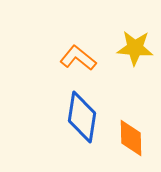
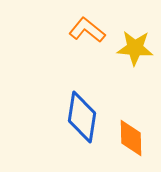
orange L-shape: moved 9 px right, 28 px up
